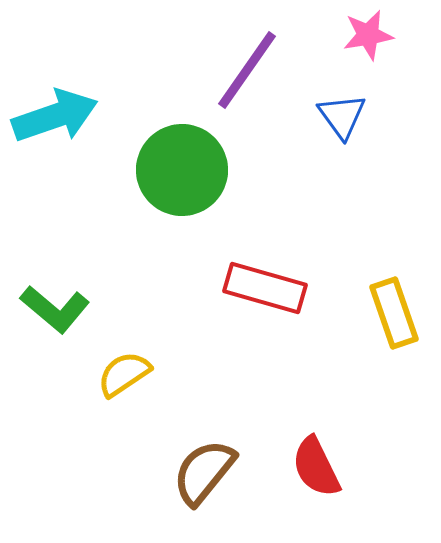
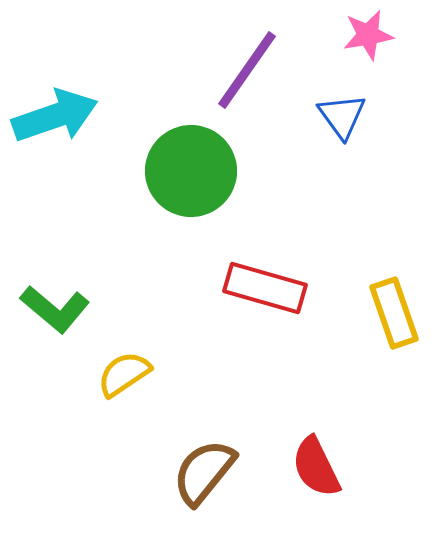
green circle: moved 9 px right, 1 px down
